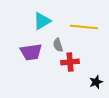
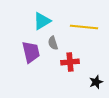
gray semicircle: moved 5 px left, 2 px up
purple trapezoid: rotated 95 degrees counterclockwise
